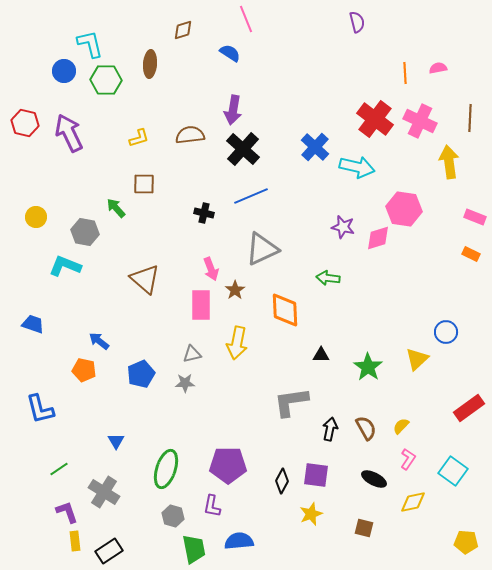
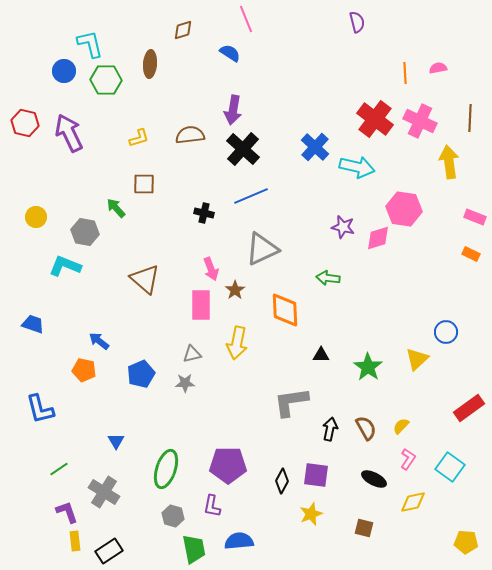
cyan square at (453, 471): moved 3 px left, 4 px up
